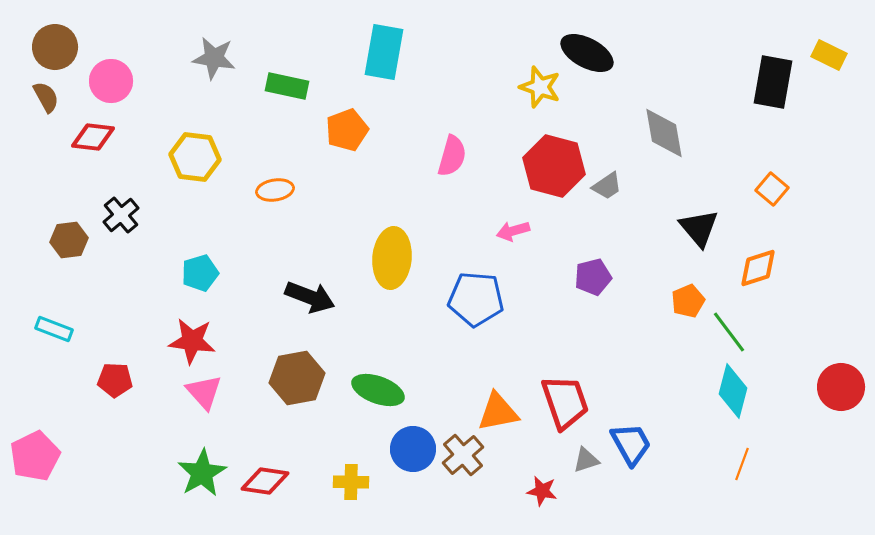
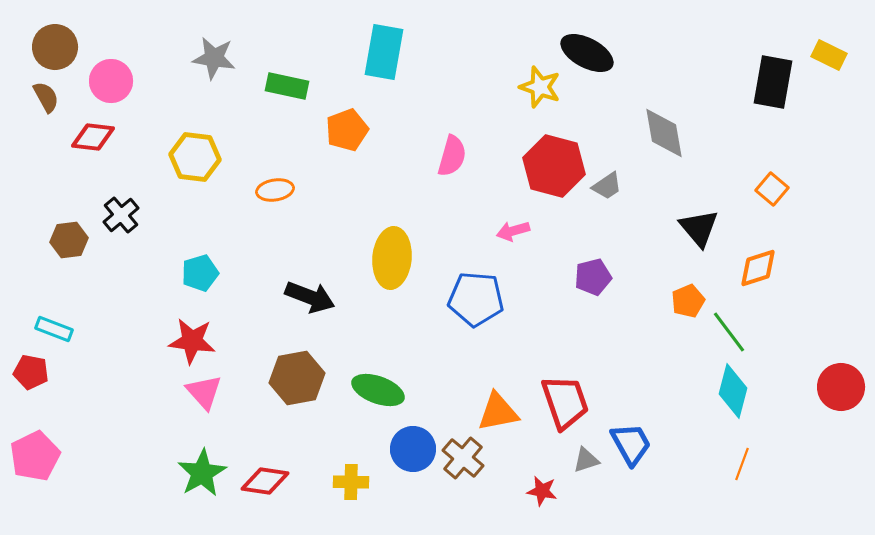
red pentagon at (115, 380): moved 84 px left, 8 px up; rotated 8 degrees clockwise
brown cross at (463, 455): moved 3 px down; rotated 9 degrees counterclockwise
